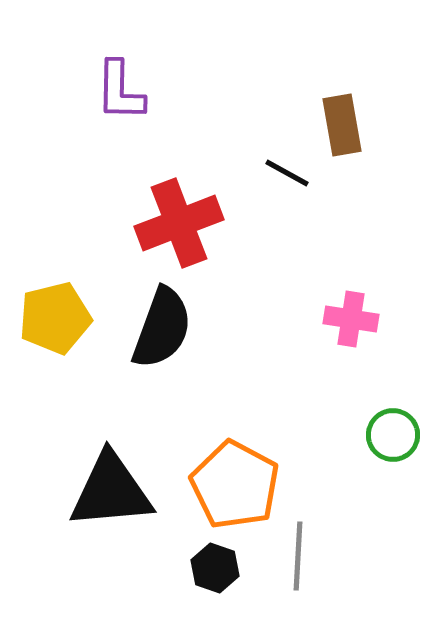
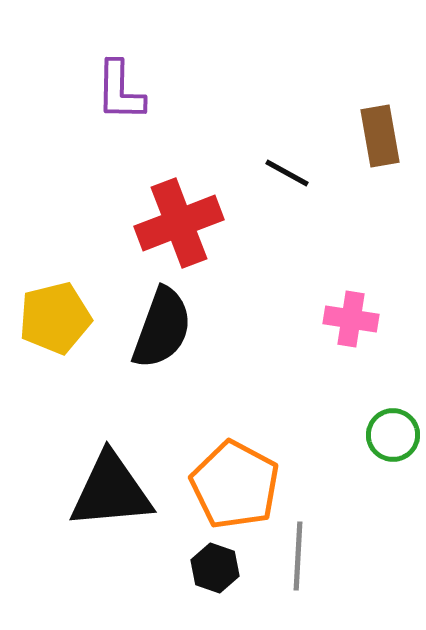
brown rectangle: moved 38 px right, 11 px down
